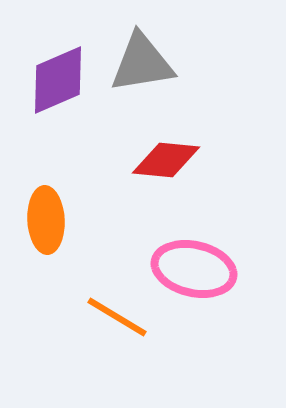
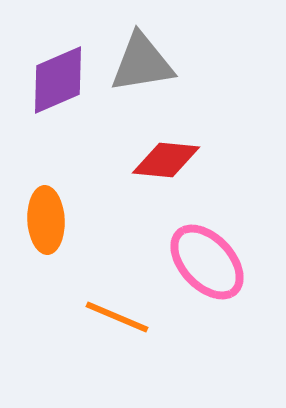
pink ellipse: moved 13 px right, 7 px up; rotated 34 degrees clockwise
orange line: rotated 8 degrees counterclockwise
